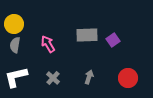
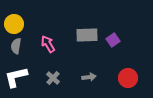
gray semicircle: moved 1 px right, 1 px down
gray arrow: rotated 64 degrees clockwise
